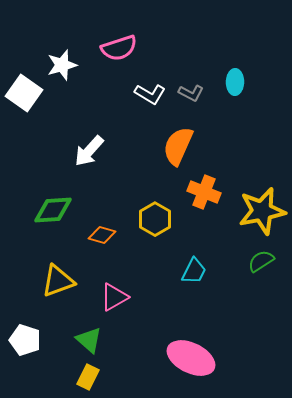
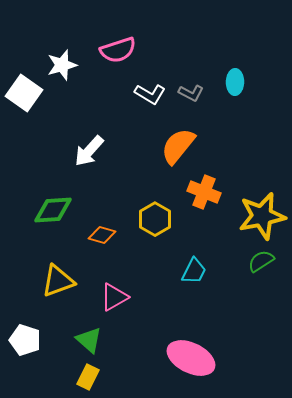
pink semicircle: moved 1 px left, 2 px down
orange semicircle: rotated 15 degrees clockwise
yellow star: moved 5 px down
